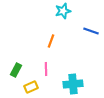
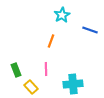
cyan star: moved 1 px left, 4 px down; rotated 14 degrees counterclockwise
blue line: moved 1 px left, 1 px up
green rectangle: rotated 48 degrees counterclockwise
yellow rectangle: rotated 72 degrees clockwise
